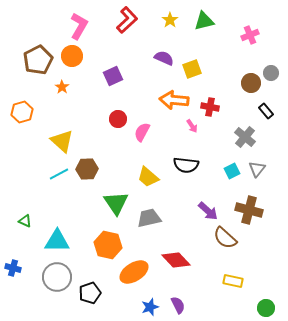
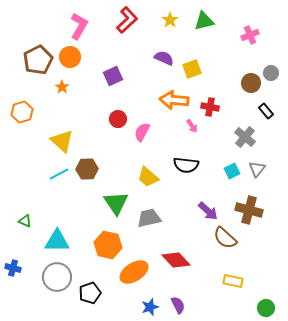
orange circle at (72, 56): moved 2 px left, 1 px down
